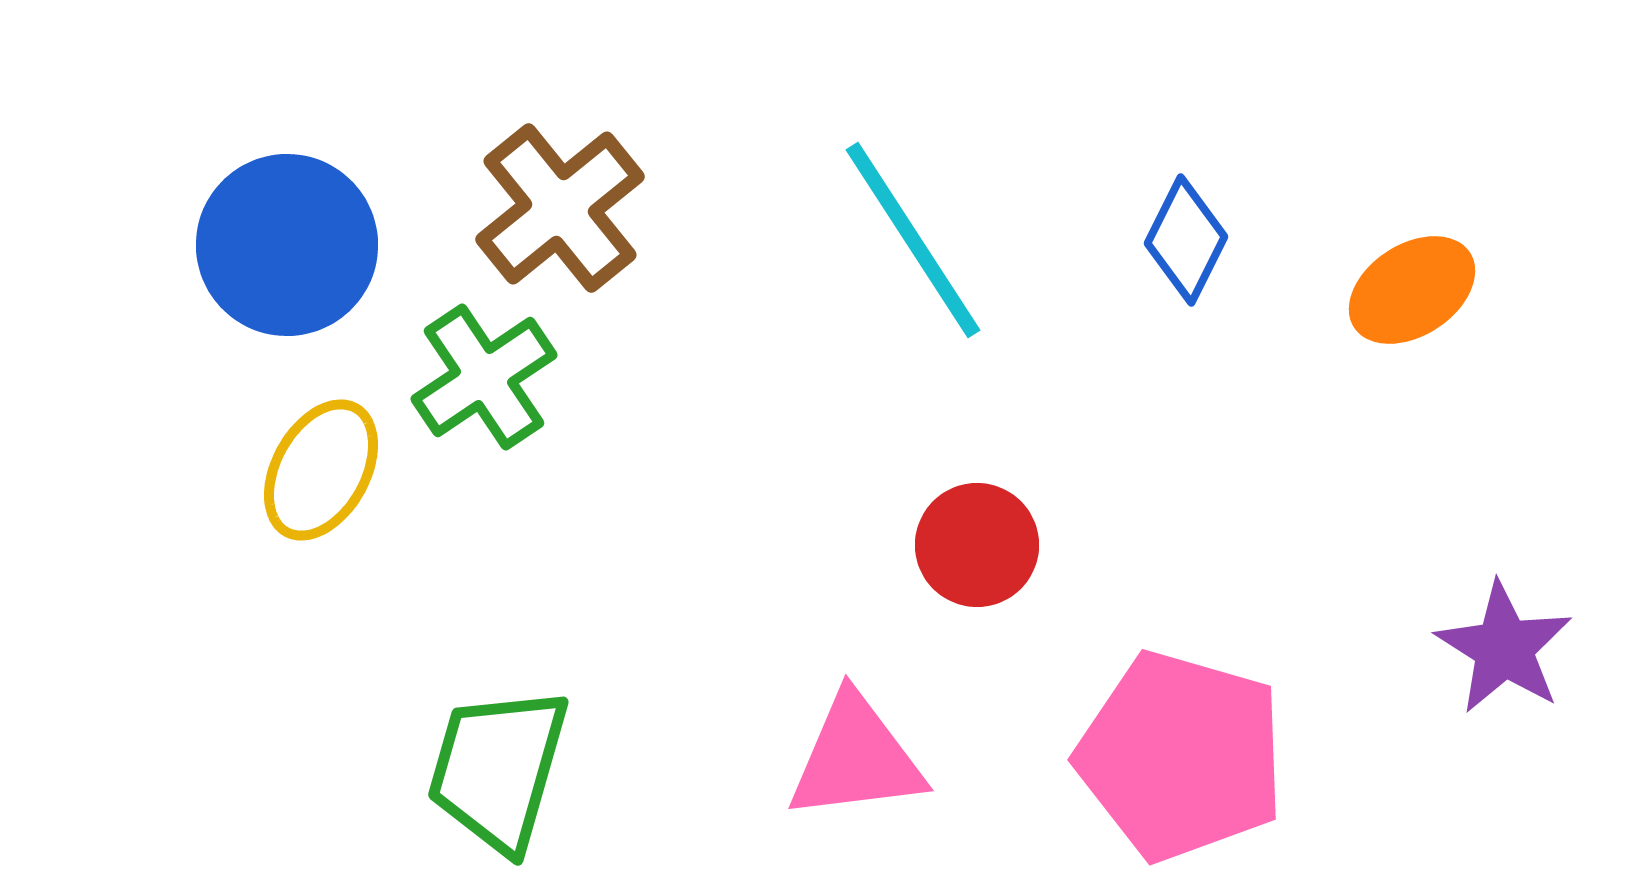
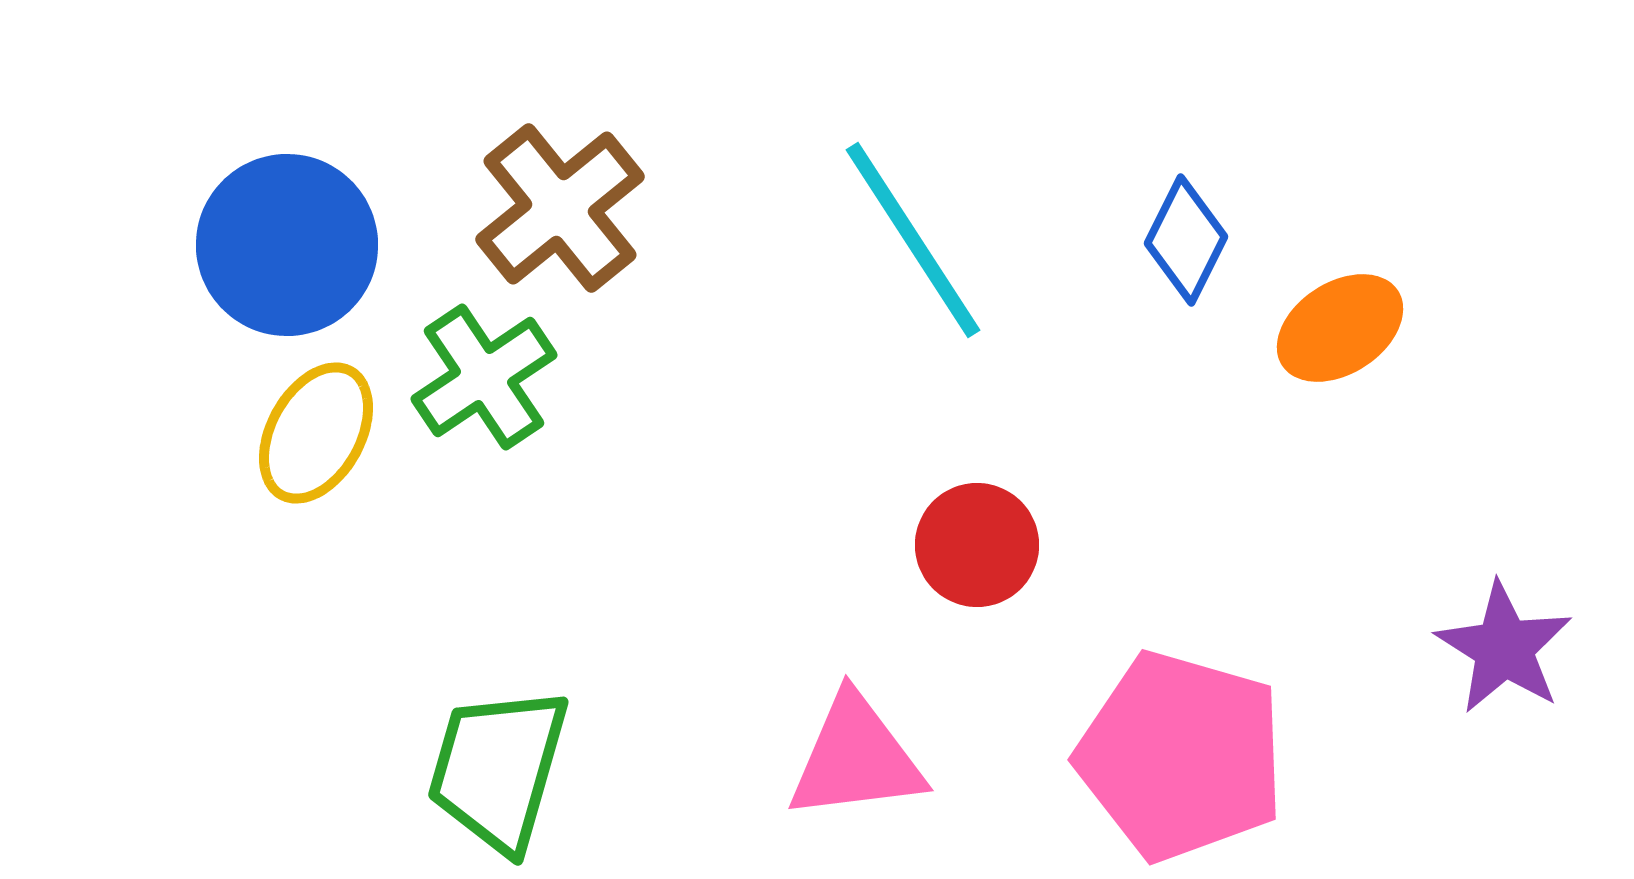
orange ellipse: moved 72 px left, 38 px down
yellow ellipse: moved 5 px left, 37 px up
